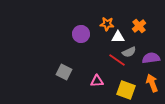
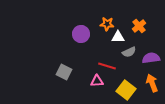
red line: moved 10 px left, 6 px down; rotated 18 degrees counterclockwise
yellow square: rotated 18 degrees clockwise
